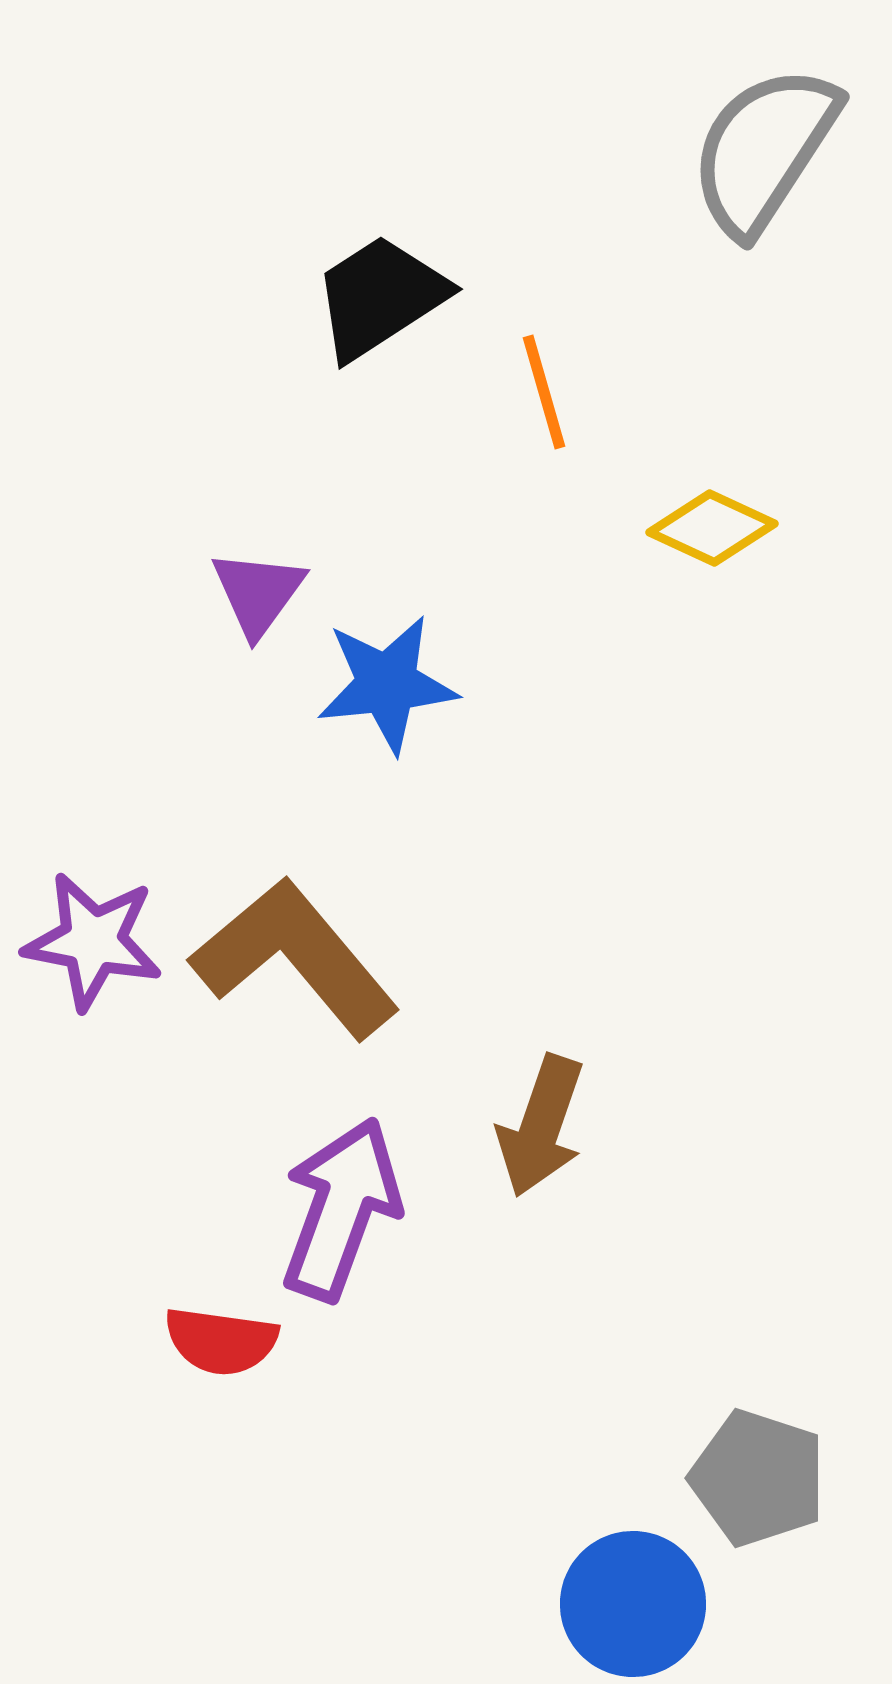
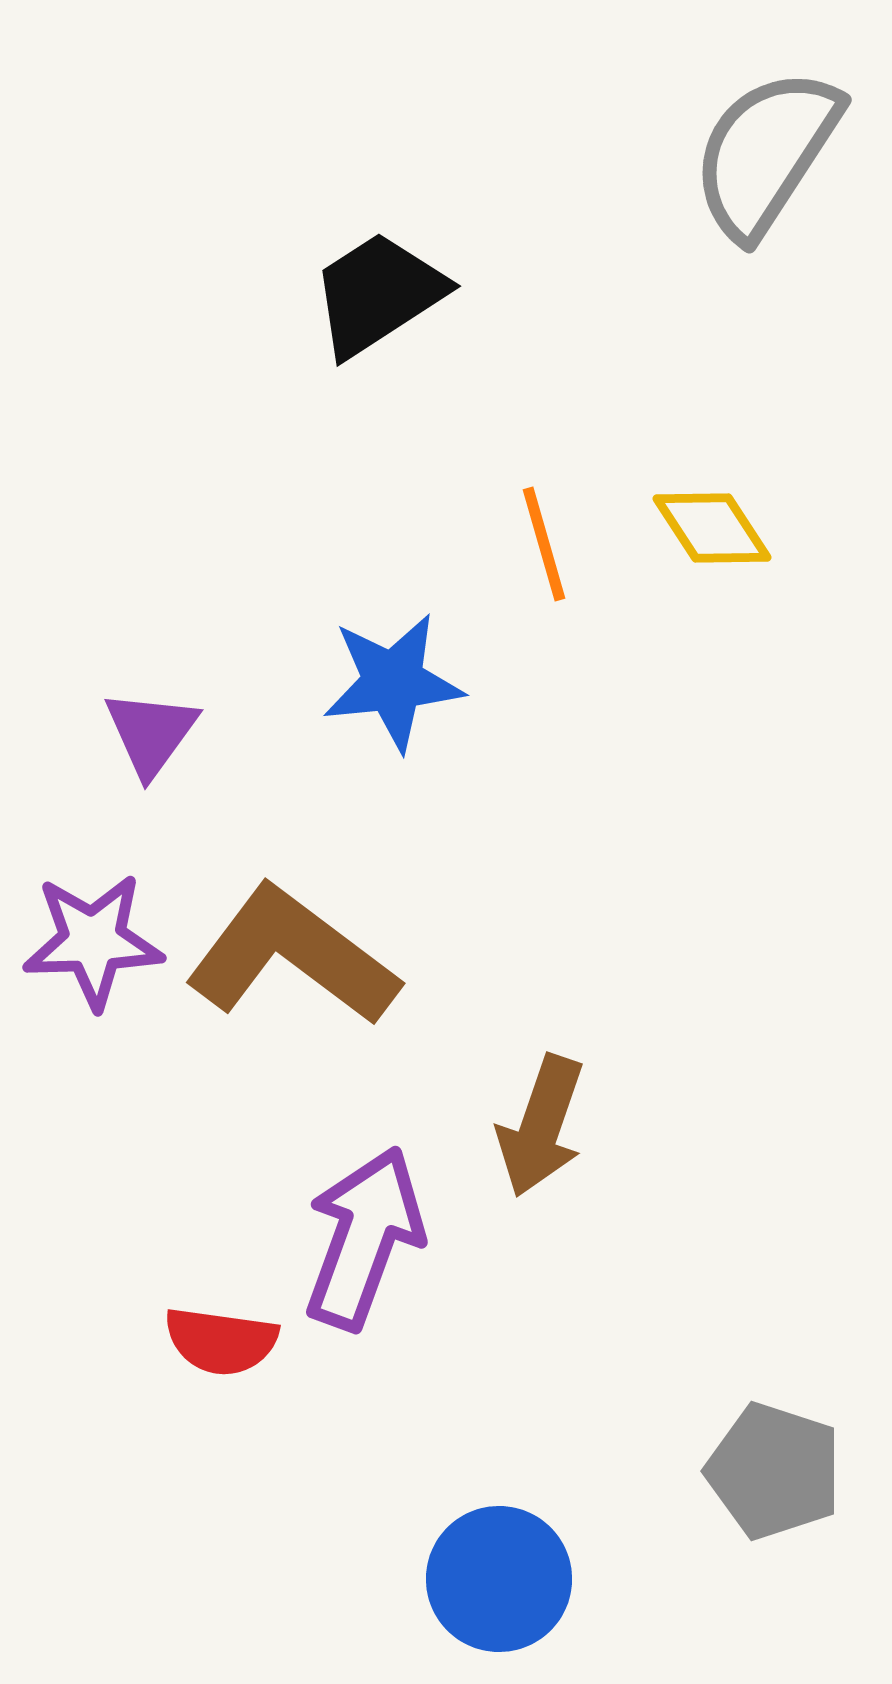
gray semicircle: moved 2 px right, 3 px down
black trapezoid: moved 2 px left, 3 px up
orange line: moved 152 px down
yellow diamond: rotated 32 degrees clockwise
purple triangle: moved 107 px left, 140 px down
blue star: moved 6 px right, 2 px up
purple star: rotated 13 degrees counterclockwise
brown L-shape: moved 3 px left, 2 px up; rotated 13 degrees counterclockwise
purple arrow: moved 23 px right, 29 px down
gray pentagon: moved 16 px right, 7 px up
blue circle: moved 134 px left, 25 px up
